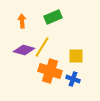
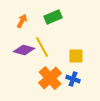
orange arrow: rotated 32 degrees clockwise
yellow line: rotated 60 degrees counterclockwise
orange cross: moved 7 px down; rotated 30 degrees clockwise
